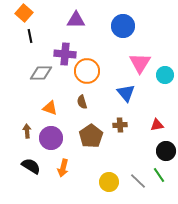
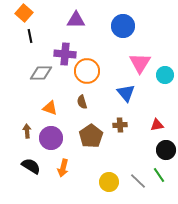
black circle: moved 1 px up
